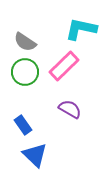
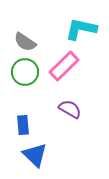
blue rectangle: rotated 30 degrees clockwise
